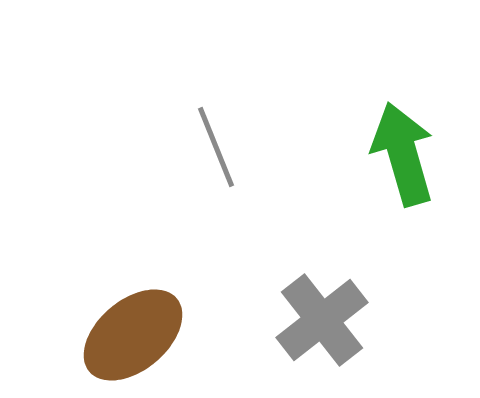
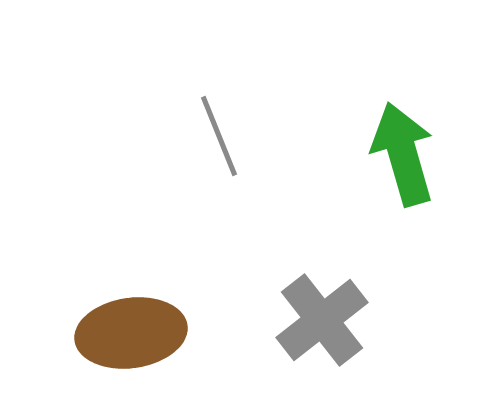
gray line: moved 3 px right, 11 px up
brown ellipse: moved 2 px left, 2 px up; rotated 32 degrees clockwise
